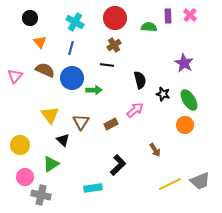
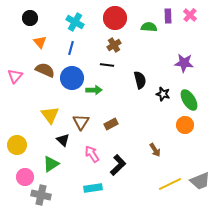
purple star: rotated 24 degrees counterclockwise
pink arrow: moved 43 px left, 44 px down; rotated 84 degrees counterclockwise
yellow circle: moved 3 px left
